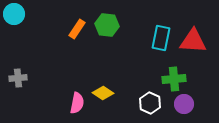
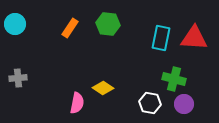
cyan circle: moved 1 px right, 10 px down
green hexagon: moved 1 px right, 1 px up
orange rectangle: moved 7 px left, 1 px up
red triangle: moved 1 px right, 3 px up
green cross: rotated 20 degrees clockwise
yellow diamond: moved 5 px up
white hexagon: rotated 15 degrees counterclockwise
